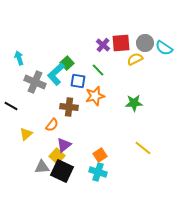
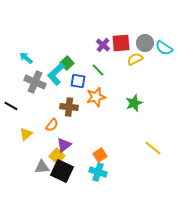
cyan arrow: moved 7 px right; rotated 32 degrees counterclockwise
orange star: moved 1 px right, 1 px down
green star: rotated 18 degrees counterclockwise
yellow line: moved 10 px right
